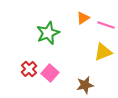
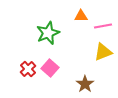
orange triangle: moved 2 px left, 2 px up; rotated 32 degrees clockwise
pink line: moved 3 px left, 1 px down; rotated 30 degrees counterclockwise
red cross: moved 1 px left
pink square: moved 5 px up
brown star: moved 1 px up; rotated 24 degrees counterclockwise
